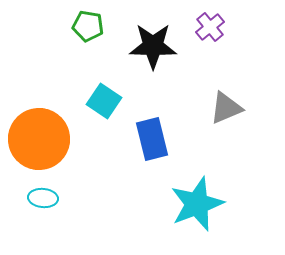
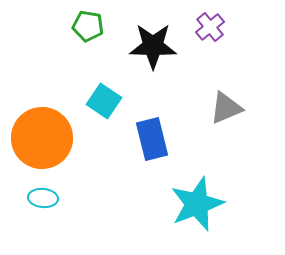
orange circle: moved 3 px right, 1 px up
